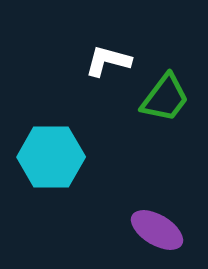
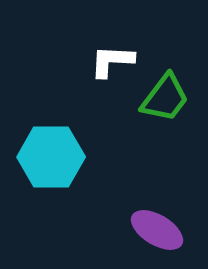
white L-shape: moved 4 px right; rotated 12 degrees counterclockwise
